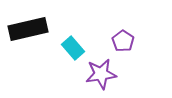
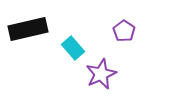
purple pentagon: moved 1 px right, 10 px up
purple star: rotated 16 degrees counterclockwise
